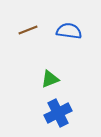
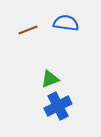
blue semicircle: moved 3 px left, 8 px up
blue cross: moved 7 px up
